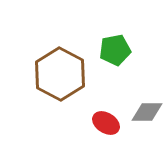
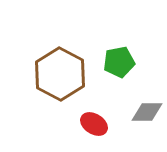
green pentagon: moved 4 px right, 12 px down
red ellipse: moved 12 px left, 1 px down
